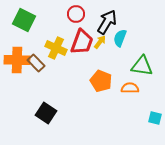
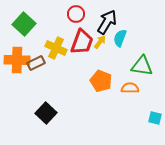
green square: moved 4 px down; rotated 15 degrees clockwise
brown rectangle: rotated 72 degrees counterclockwise
black square: rotated 10 degrees clockwise
